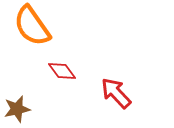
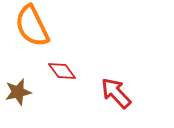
orange semicircle: rotated 9 degrees clockwise
brown star: moved 1 px right, 17 px up
